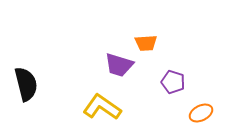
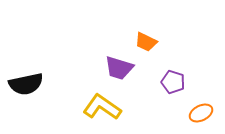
orange trapezoid: moved 1 px up; rotated 30 degrees clockwise
purple trapezoid: moved 3 px down
black semicircle: rotated 92 degrees clockwise
